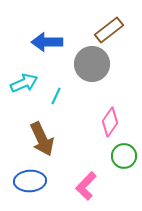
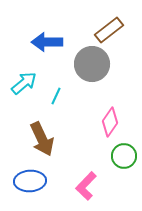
cyan arrow: rotated 16 degrees counterclockwise
